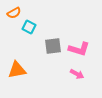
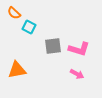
orange semicircle: rotated 72 degrees clockwise
